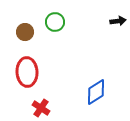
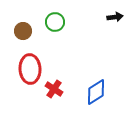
black arrow: moved 3 px left, 4 px up
brown circle: moved 2 px left, 1 px up
red ellipse: moved 3 px right, 3 px up
red cross: moved 13 px right, 19 px up
